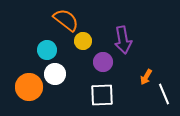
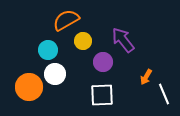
orange semicircle: rotated 68 degrees counterclockwise
purple arrow: rotated 152 degrees clockwise
cyan circle: moved 1 px right
